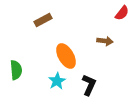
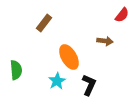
red semicircle: moved 2 px down
brown rectangle: moved 1 px right, 3 px down; rotated 24 degrees counterclockwise
orange ellipse: moved 3 px right, 1 px down
